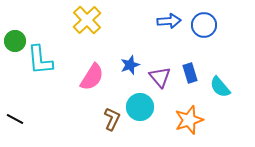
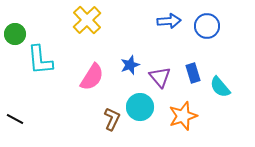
blue circle: moved 3 px right, 1 px down
green circle: moved 7 px up
blue rectangle: moved 3 px right
orange star: moved 6 px left, 4 px up
